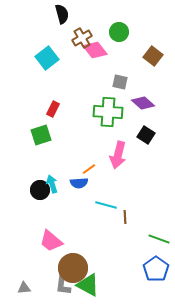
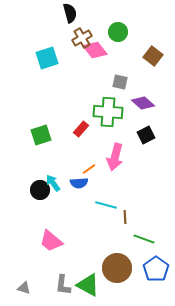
black semicircle: moved 8 px right, 1 px up
green circle: moved 1 px left
cyan square: rotated 20 degrees clockwise
red rectangle: moved 28 px right, 20 px down; rotated 14 degrees clockwise
black square: rotated 30 degrees clockwise
pink arrow: moved 3 px left, 2 px down
cyan arrow: moved 1 px right, 1 px up; rotated 18 degrees counterclockwise
green line: moved 15 px left
brown circle: moved 44 px right
gray triangle: rotated 24 degrees clockwise
